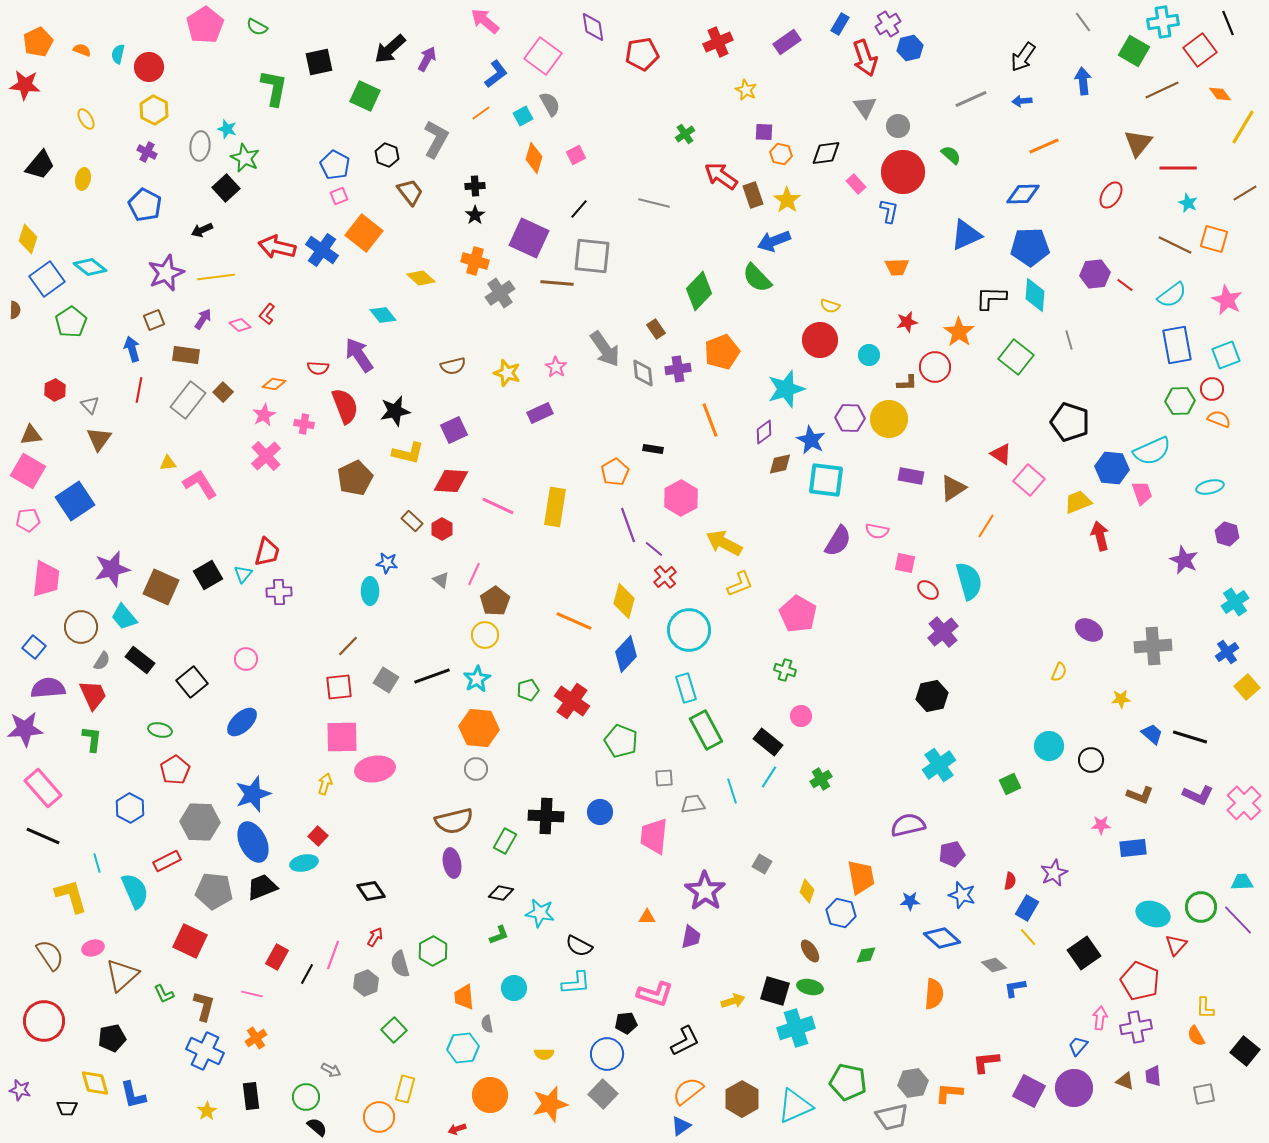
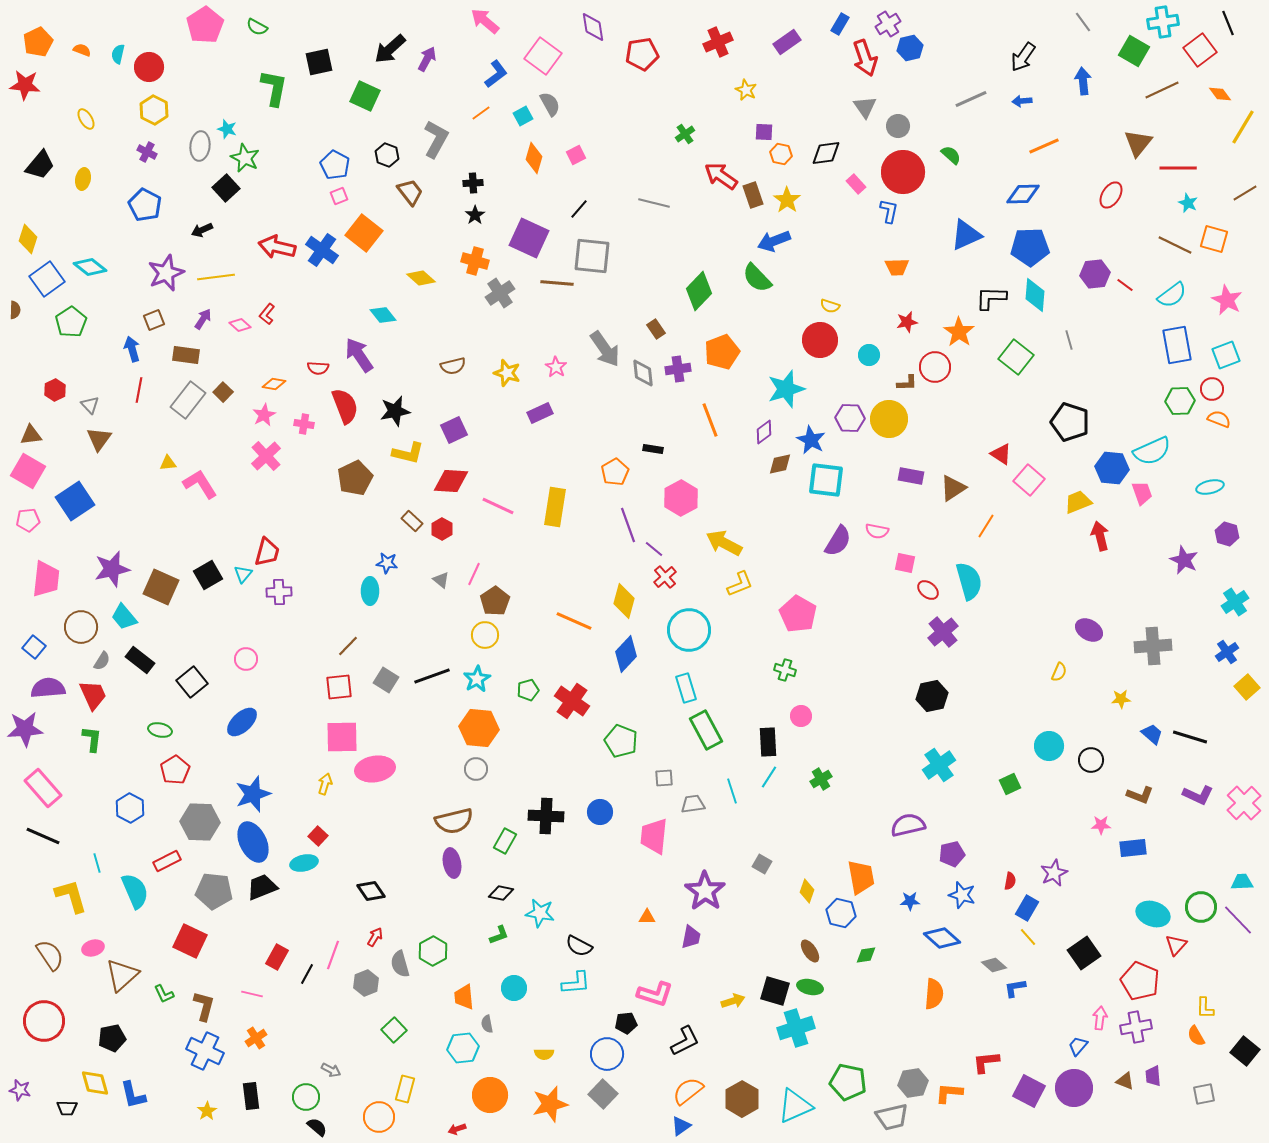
black cross at (475, 186): moved 2 px left, 3 px up
black rectangle at (768, 742): rotated 48 degrees clockwise
